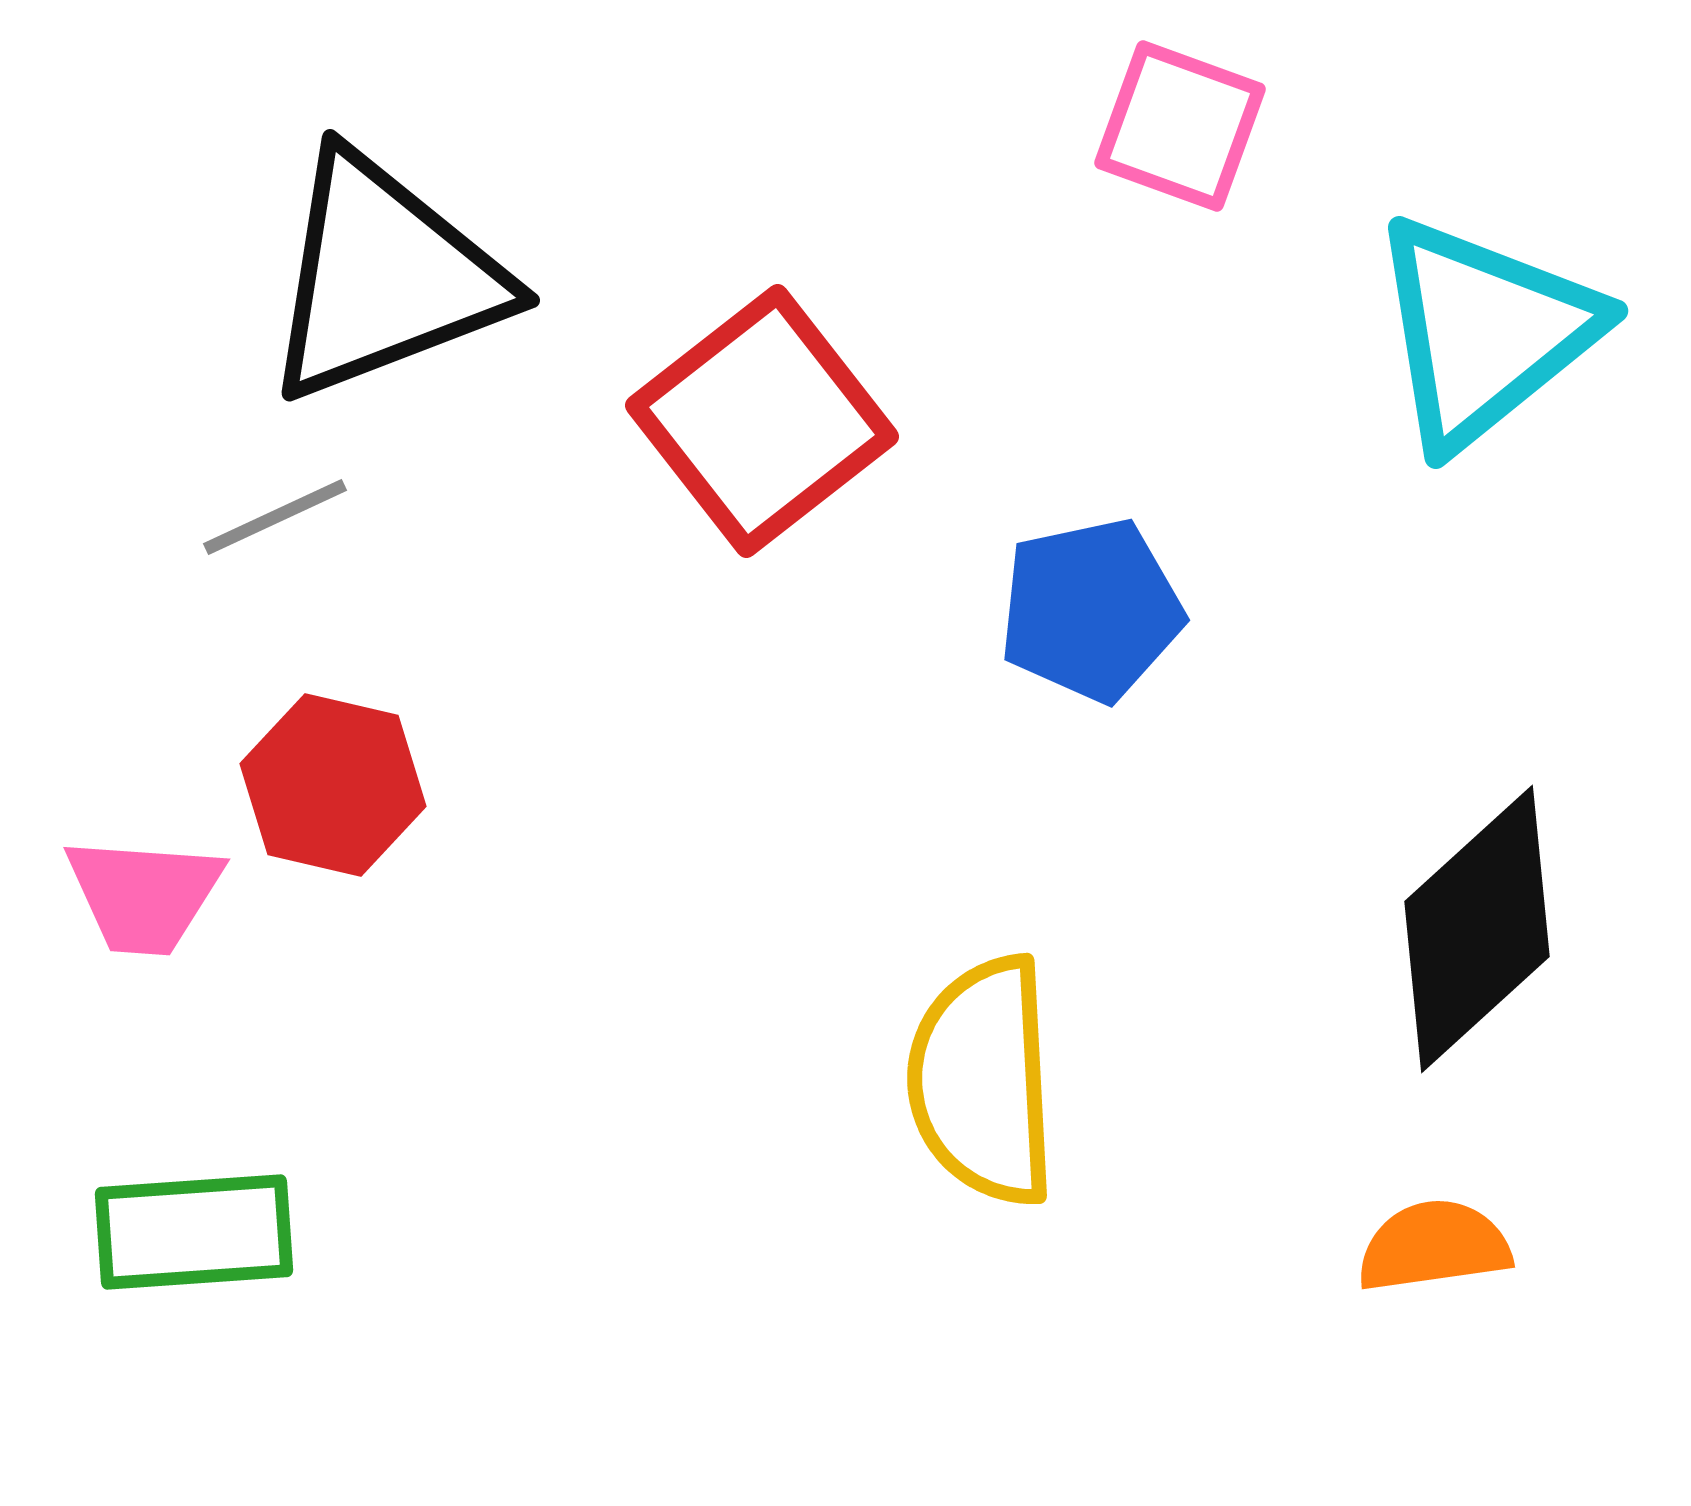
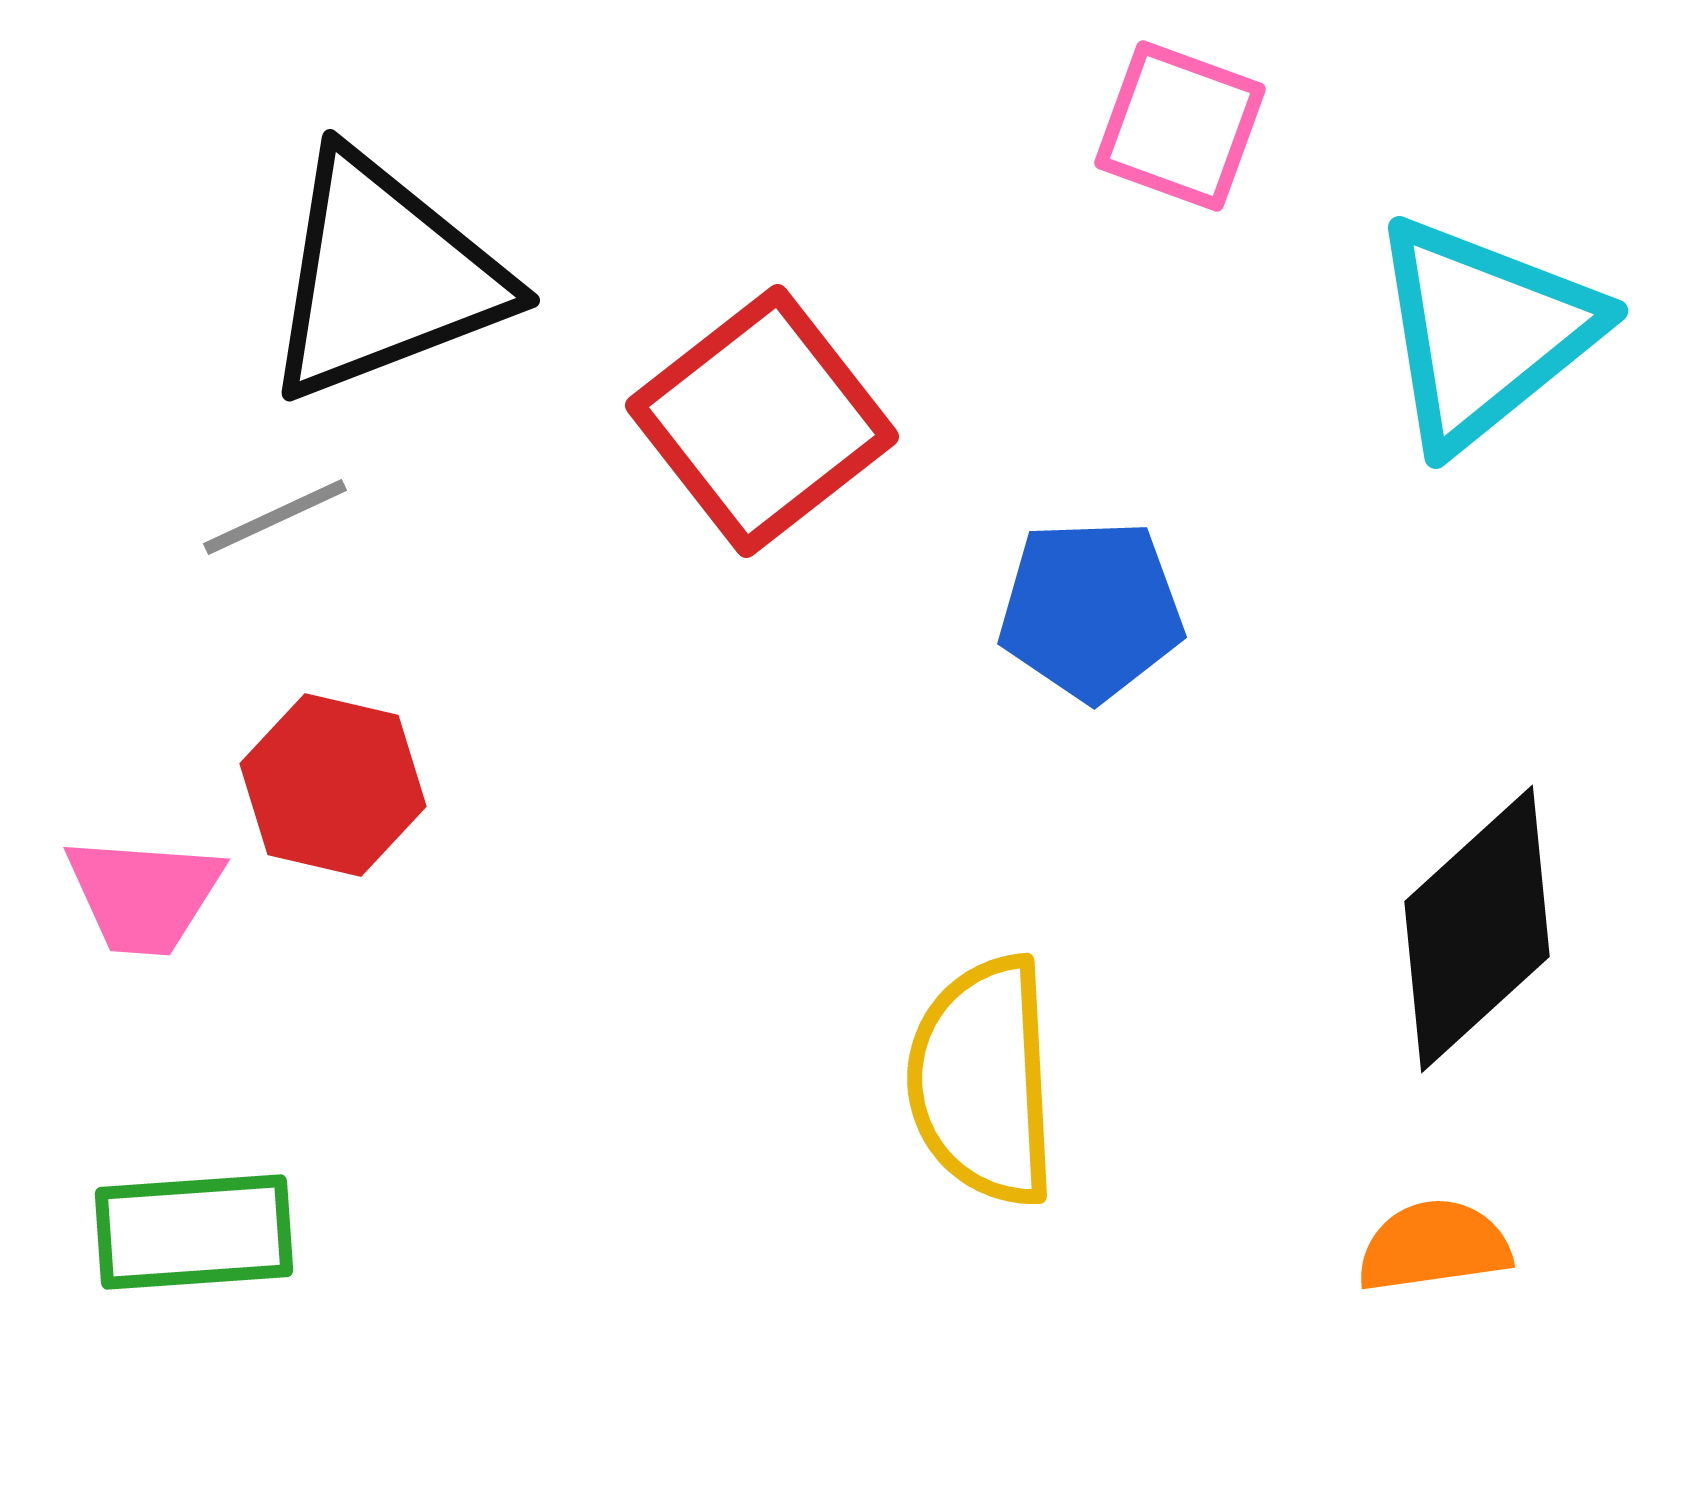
blue pentagon: rotated 10 degrees clockwise
